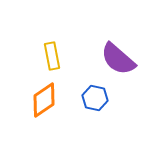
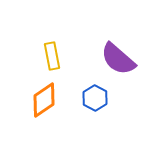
blue hexagon: rotated 15 degrees clockwise
